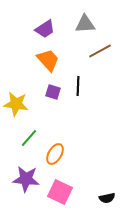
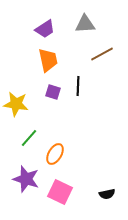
brown line: moved 2 px right, 3 px down
orange trapezoid: rotated 30 degrees clockwise
purple star: rotated 12 degrees clockwise
black semicircle: moved 4 px up
